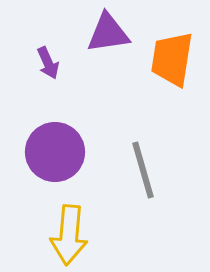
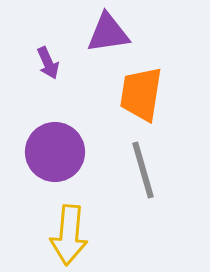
orange trapezoid: moved 31 px left, 35 px down
